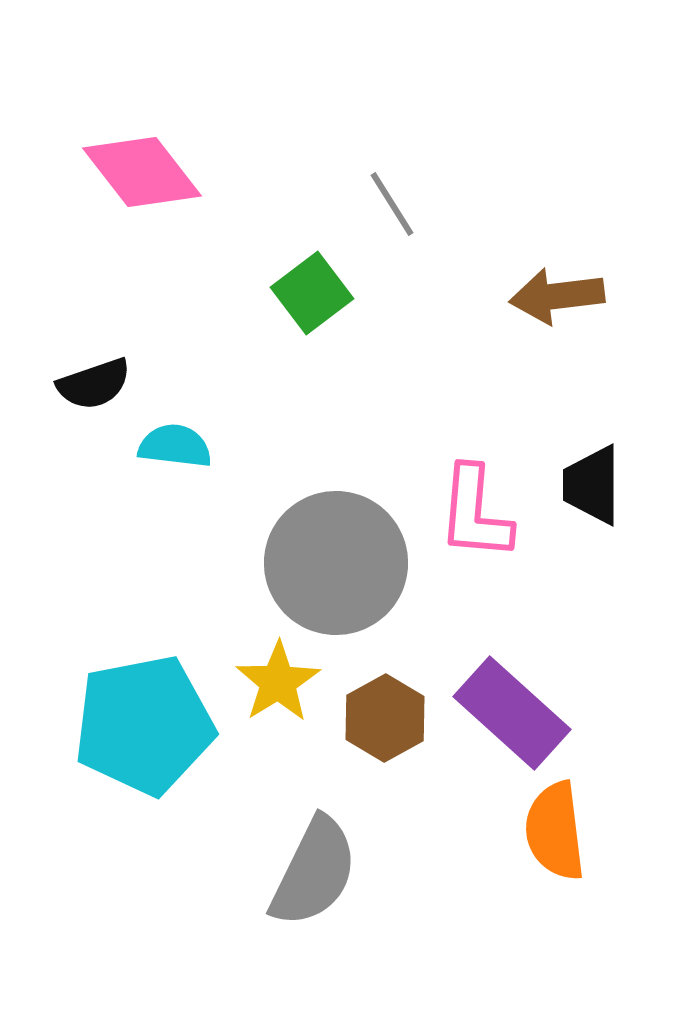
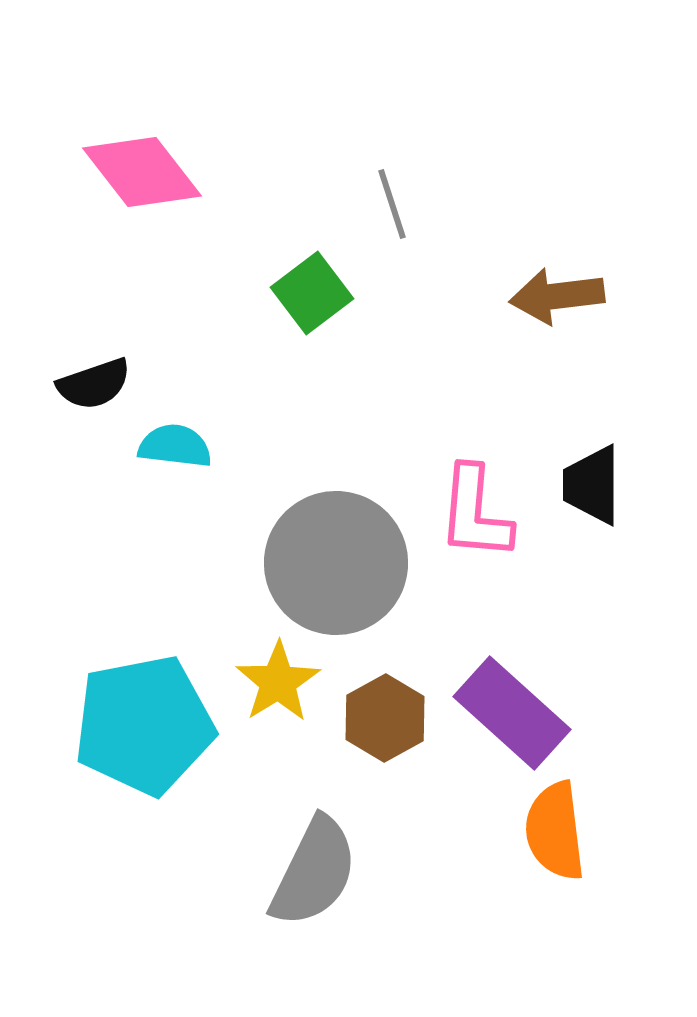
gray line: rotated 14 degrees clockwise
